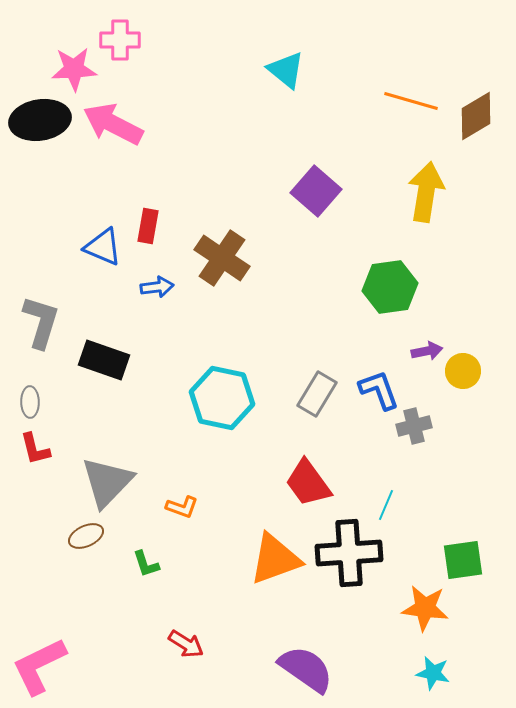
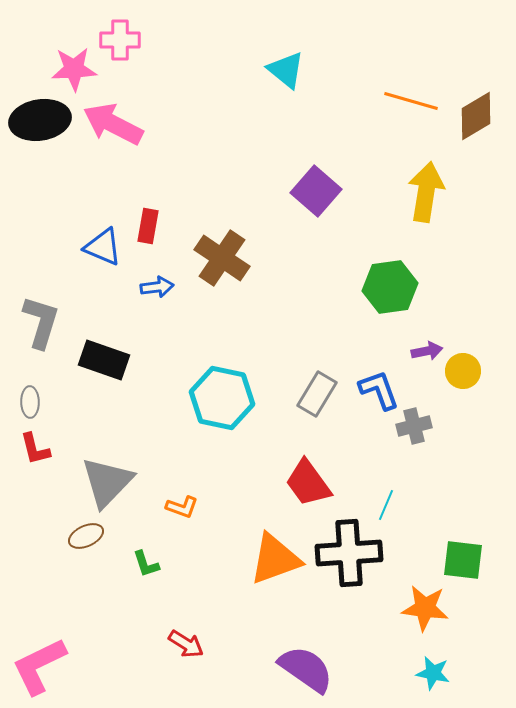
green square: rotated 15 degrees clockwise
